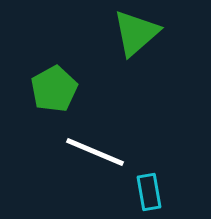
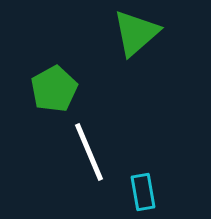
white line: moved 6 px left; rotated 44 degrees clockwise
cyan rectangle: moved 6 px left
